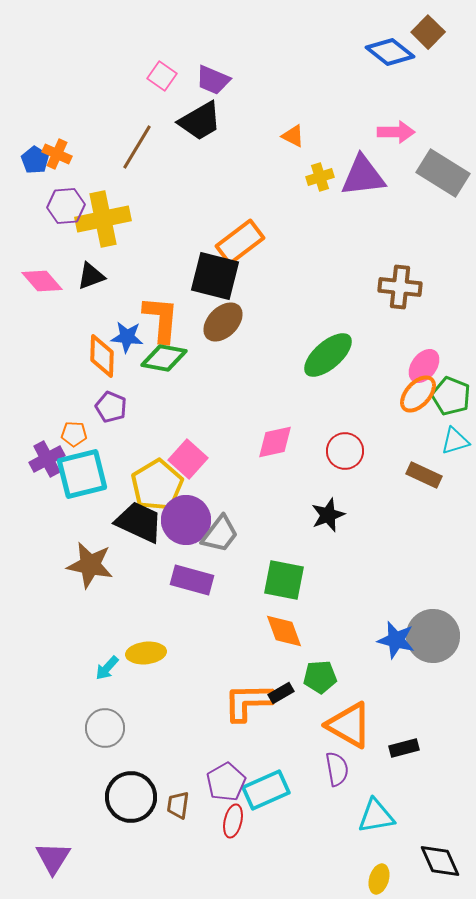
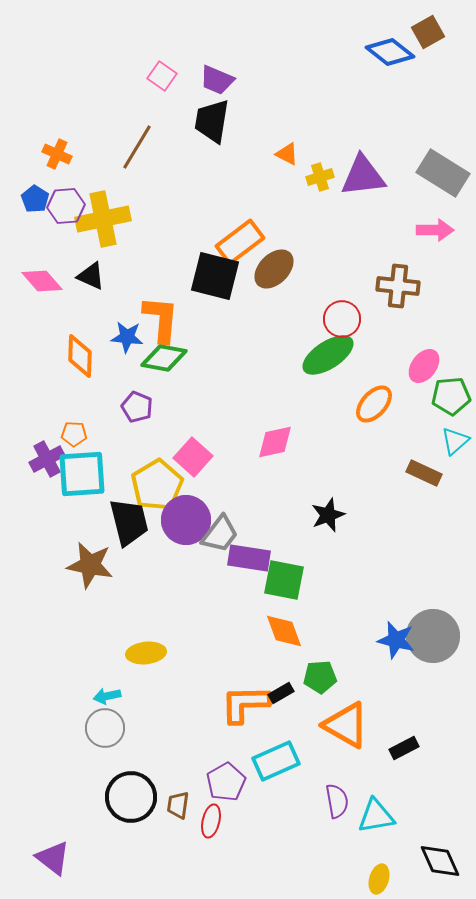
brown square at (428, 32): rotated 16 degrees clockwise
purple trapezoid at (213, 80): moved 4 px right
black trapezoid at (200, 121): moved 12 px right; rotated 129 degrees clockwise
pink arrow at (396, 132): moved 39 px right, 98 px down
orange triangle at (293, 136): moved 6 px left, 18 px down
blue pentagon at (35, 160): moved 39 px down
black triangle at (91, 276): rotated 44 degrees clockwise
brown cross at (400, 287): moved 2 px left, 1 px up
brown ellipse at (223, 322): moved 51 px right, 53 px up
green ellipse at (328, 355): rotated 8 degrees clockwise
orange diamond at (102, 356): moved 22 px left
orange ellipse at (418, 394): moved 44 px left, 10 px down
green pentagon at (451, 396): rotated 27 degrees counterclockwise
purple pentagon at (111, 407): moved 26 px right
cyan triangle at (455, 441): rotated 24 degrees counterclockwise
red circle at (345, 451): moved 3 px left, 132 px up
pink square at (188, 459): moved 5 px right, 2 px up
cyan square at (82, 474): rotated 10 degrees clockwise
brown rectangle at (424, 475): moved 2 px up
black trapezoid at (139, 522): moved 10 px left; rotated 51 degrees clockwise
purple rectangle at (192, 580): moved 57 px right, 22 px up; rotated 6 degrees counterclockwise
cyan arrow at (107, 668): moved 28 px down; rotated 36 degrees clockwise
orange L-shape at (248, 702): moved 3 px left, 2 px down
orange triangle at (349, 725): moved 3 px left
black rectangle at (404, 748): rotated 12 degrees counterclockwise
purple semicircle at (337, 769): moved 32 px down
cyan rectangle at (266, 790): moved 10 px right, 29 px up
red ellipse at (233, 821): moved 22 px left
purple triangle at (53, 858): rotated 24 degrees counterclockwise
